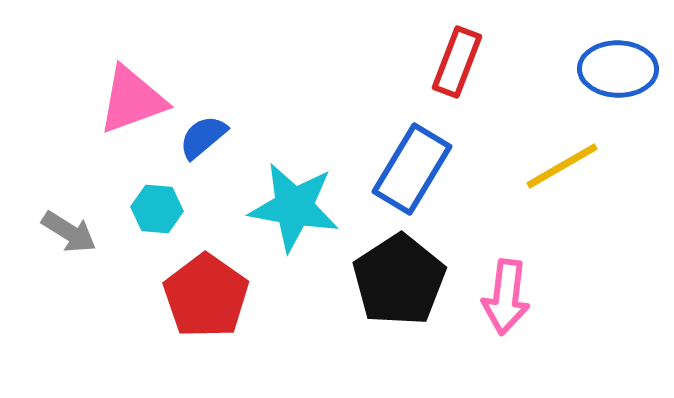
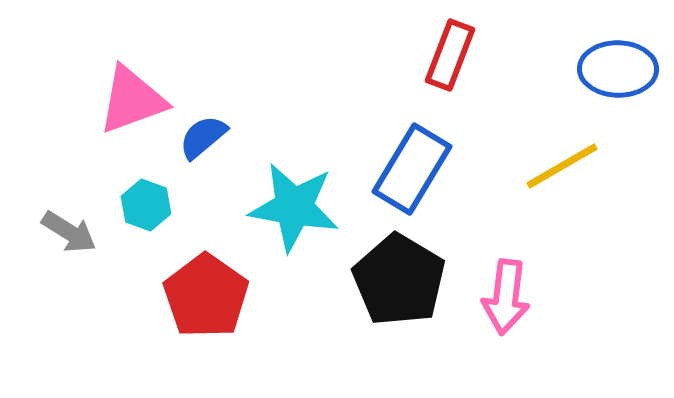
red rectangle: moved 7 px left, 7 px up
cyan hexagon: moved 11 px left, 4 px up; rotated 15 degrees clockwise
black pentagon: rotated 8 degrees counterclockwise
